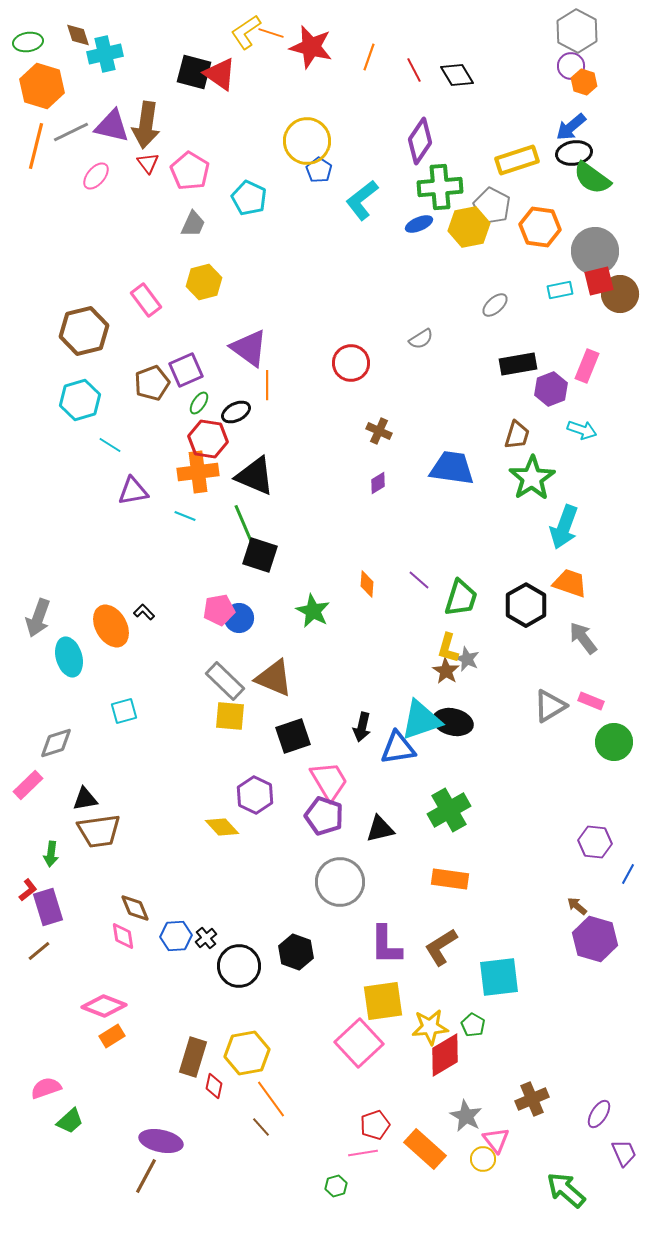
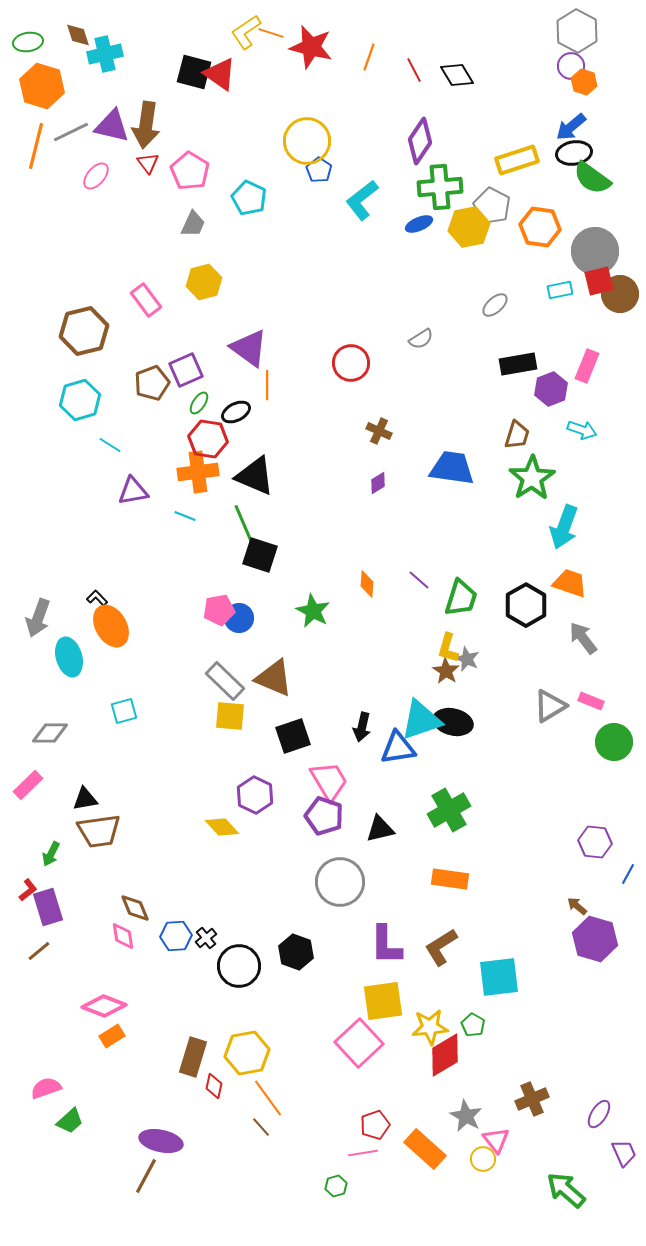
black L-shape at (144, 612): moved 47 px left, 14 px up
gray diamond at (56, 743): moved 6 px left, 10 px up; rotated 18 degrees clockwise
green arrow at (51, 854): rotated 20 degrees clockwise
orange line at (271, 1099): moved 3 px left, 1 px up
